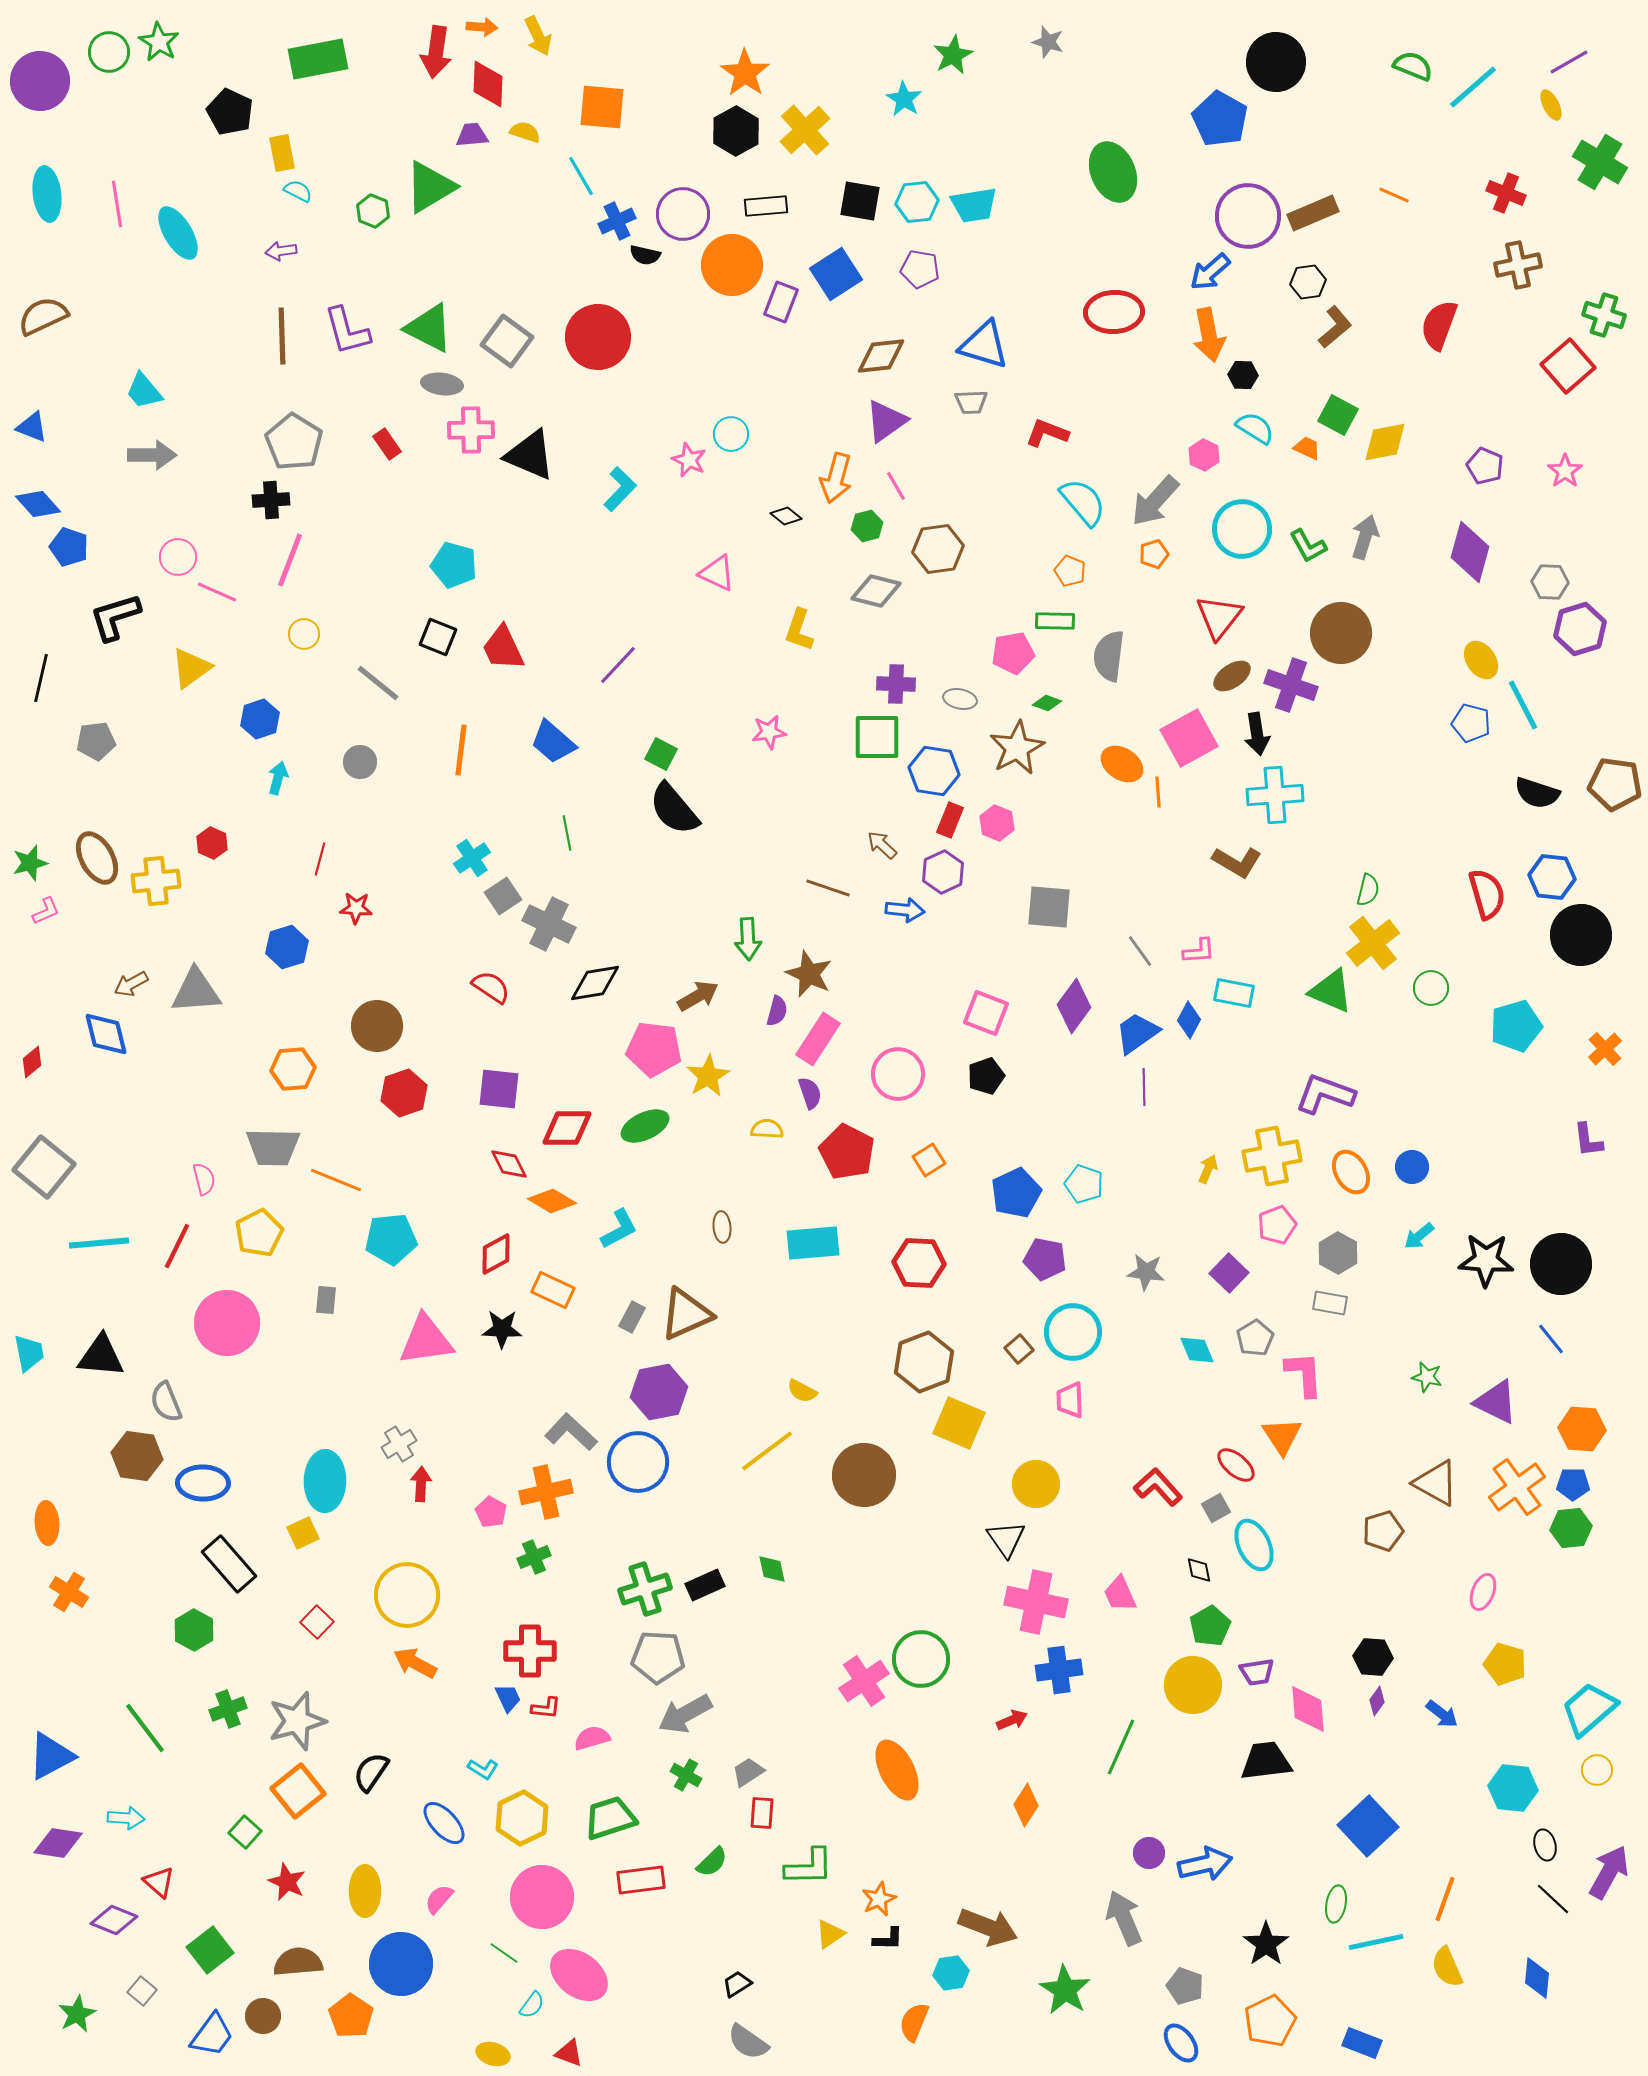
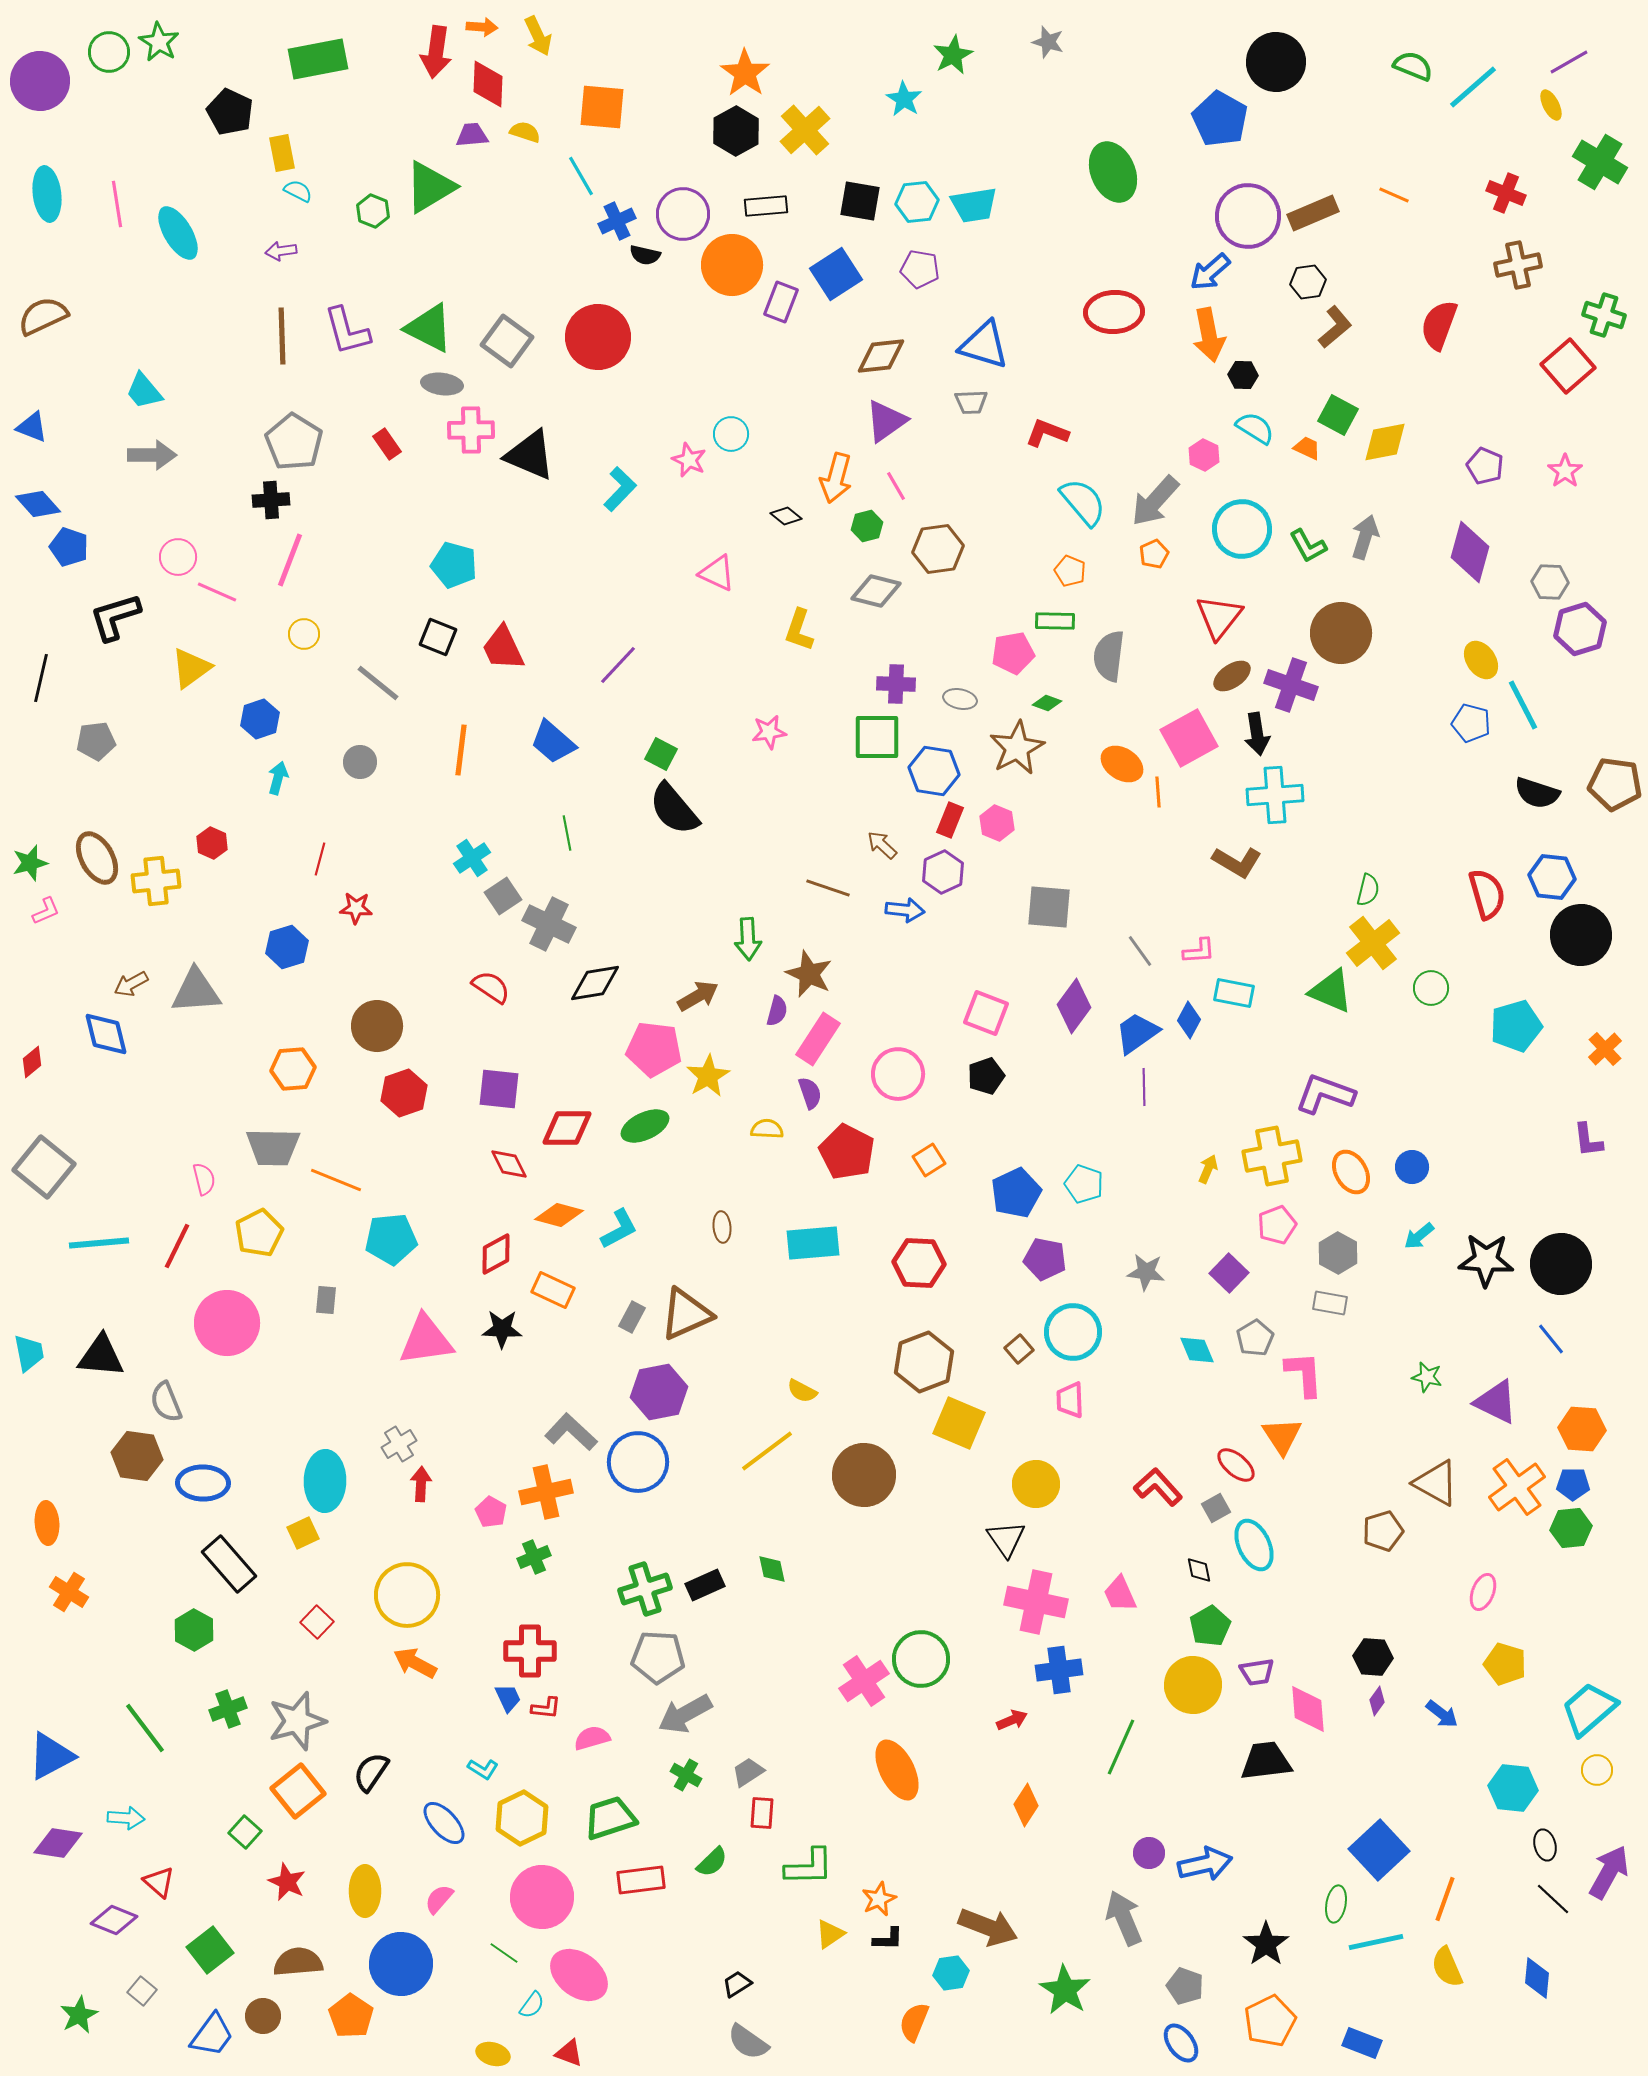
orange pentagon at (1154, 554): rotated 8 degrees counterclockwise
orange diamond at (552, 1201): moved 7 px right, 14 px down; rotated 15 degrees counterclockwise
blue square at (1368, 1826): moved 11 px right, 24 px down
green star at (77, 2014): moved 2 px right, 1 px down
